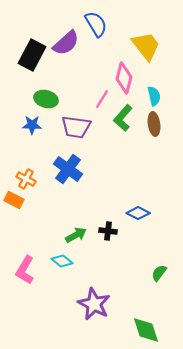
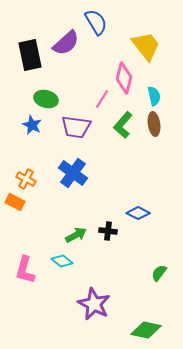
blue semicircle: moved 2 px up
black rectangle: moved 2 px left; rotated 40 degrees counterclockwise
green L-shape: moved 7 px down
blue star: rotated 24 degrees clockwise
blue cross: moved 5 px right, 4 px down
orange rectangle: moved 1 px right, 2 px down
pink L-shape: rotated 16 degrees counterclockwise
green diamond: rotated 60 degrees counterclockwise
